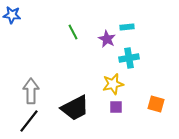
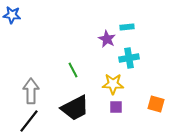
green line: moved 38 px down
yellow star: rotated 15 degrees clockwise
